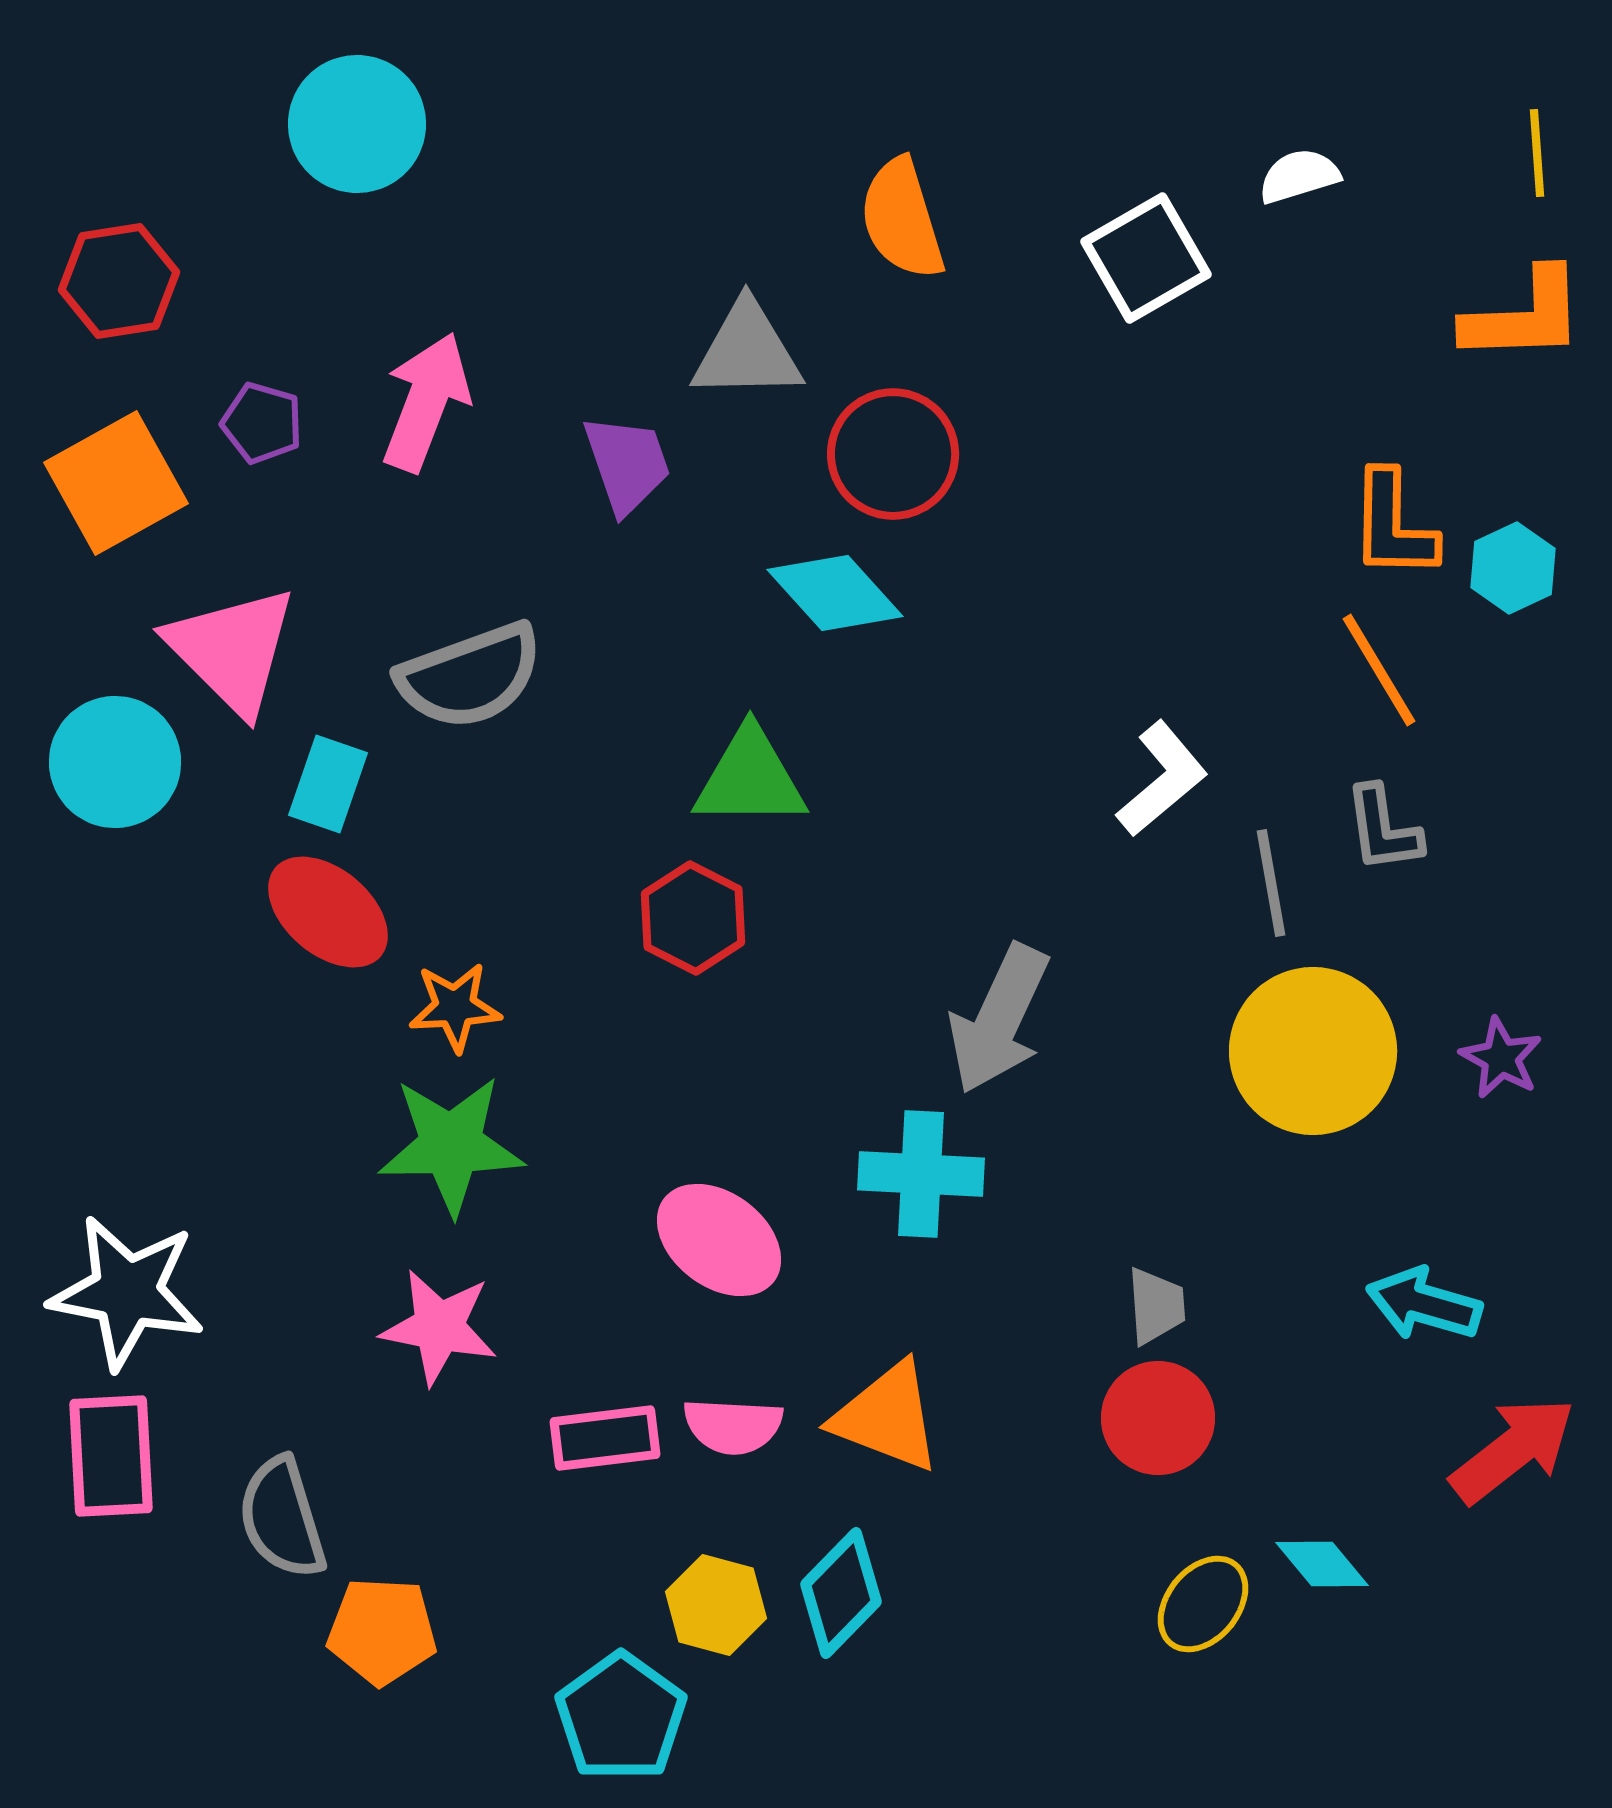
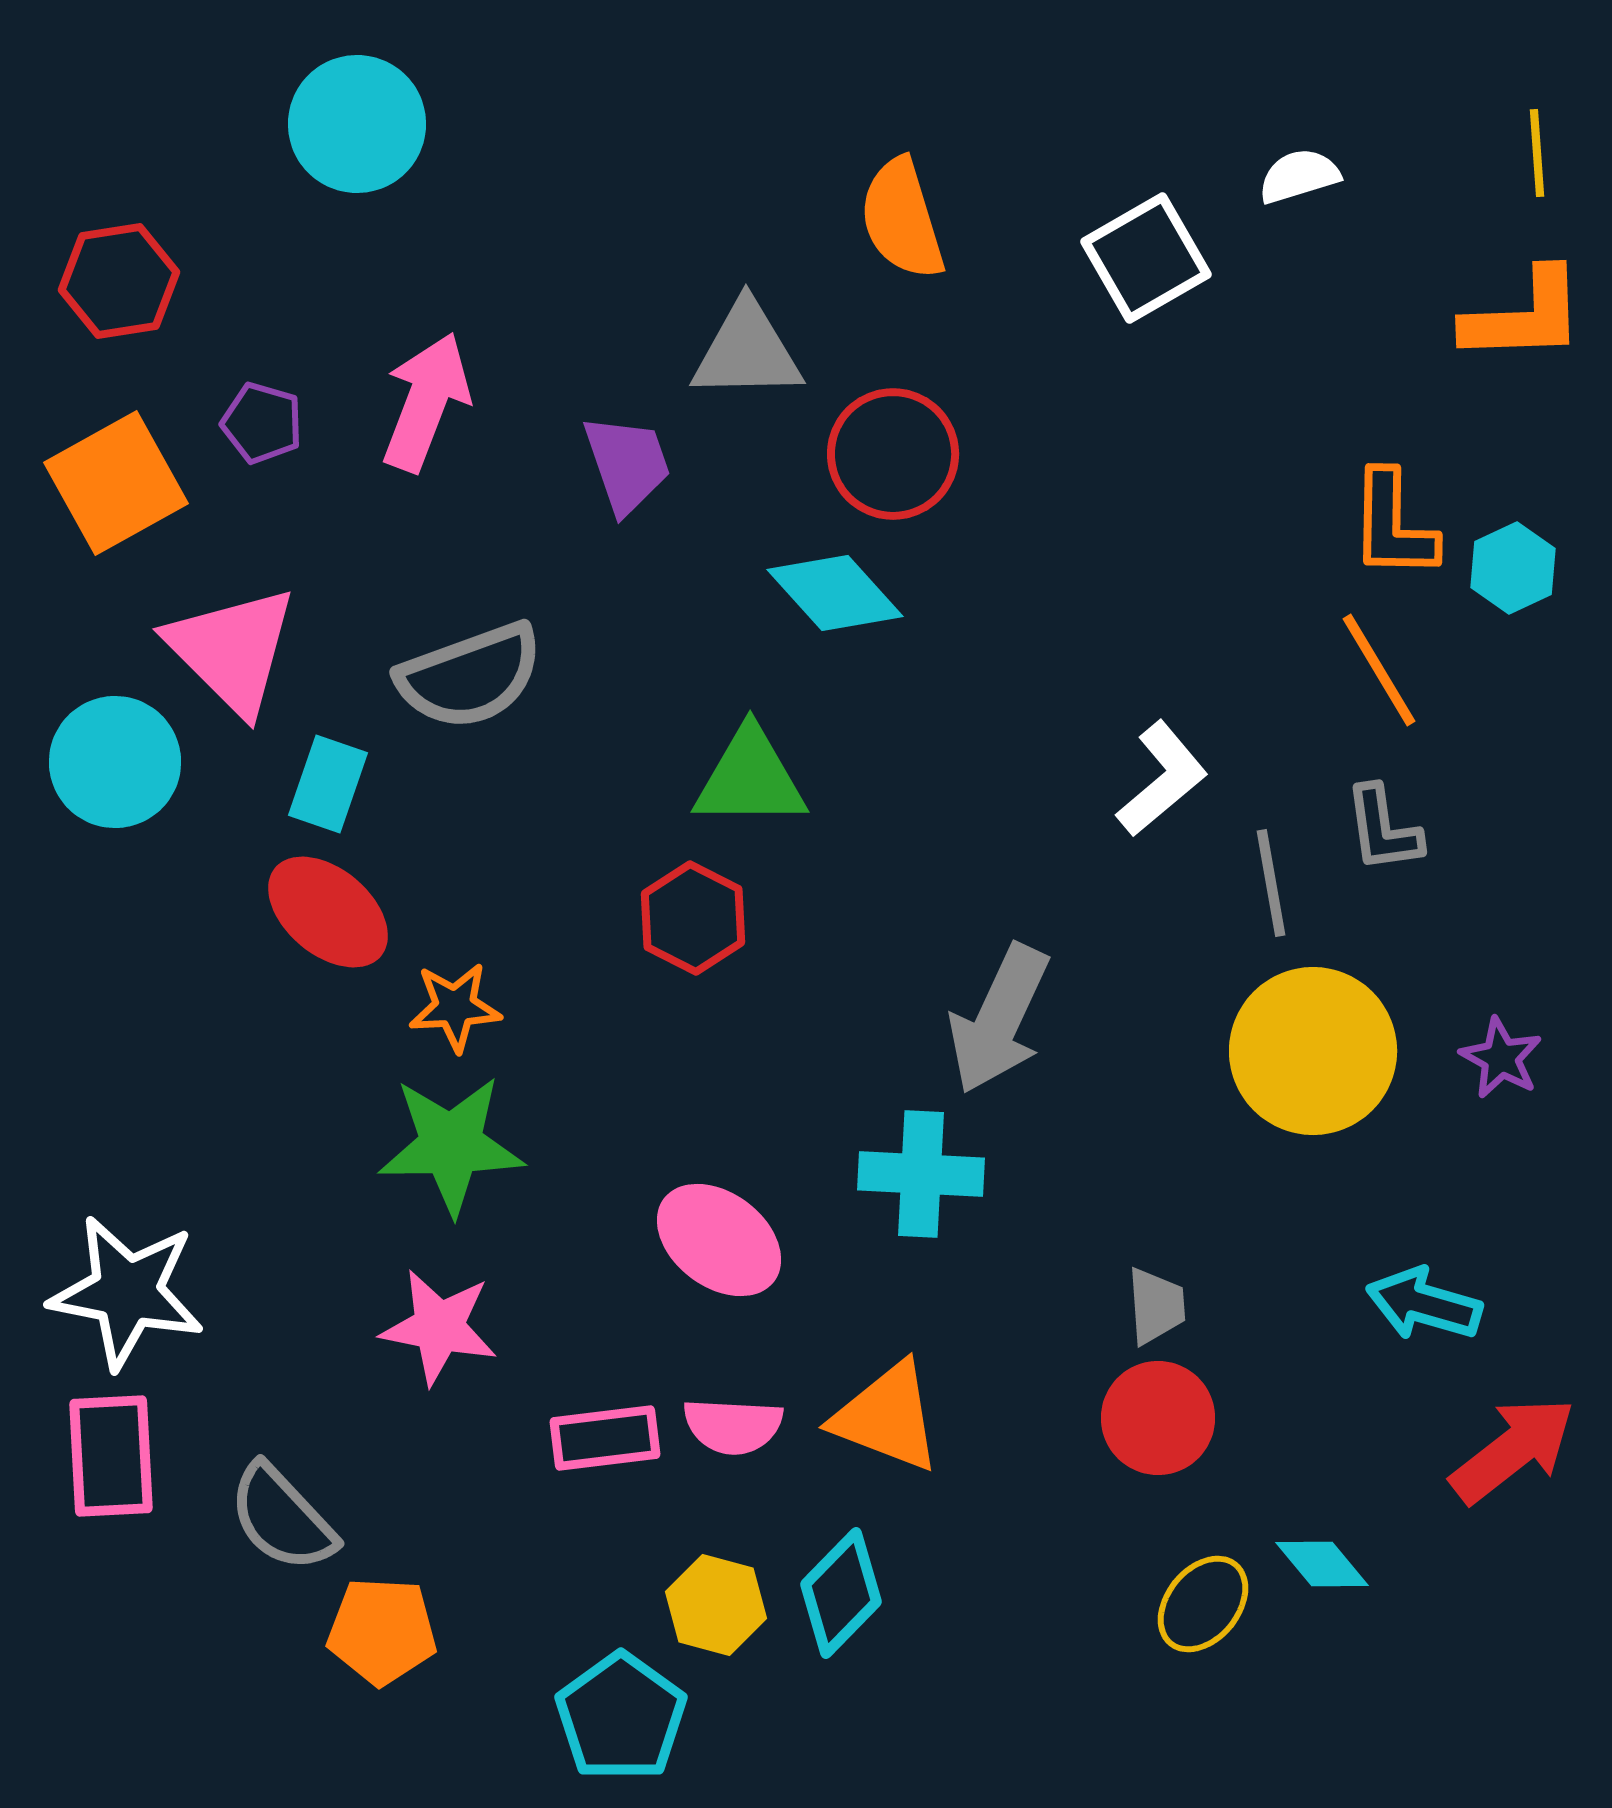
gray semicircle at (282, 1518): rotated 26 degrees counterclockwise
